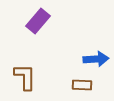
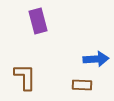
purple rectangle: rotated 55 degrees counterclockwise
